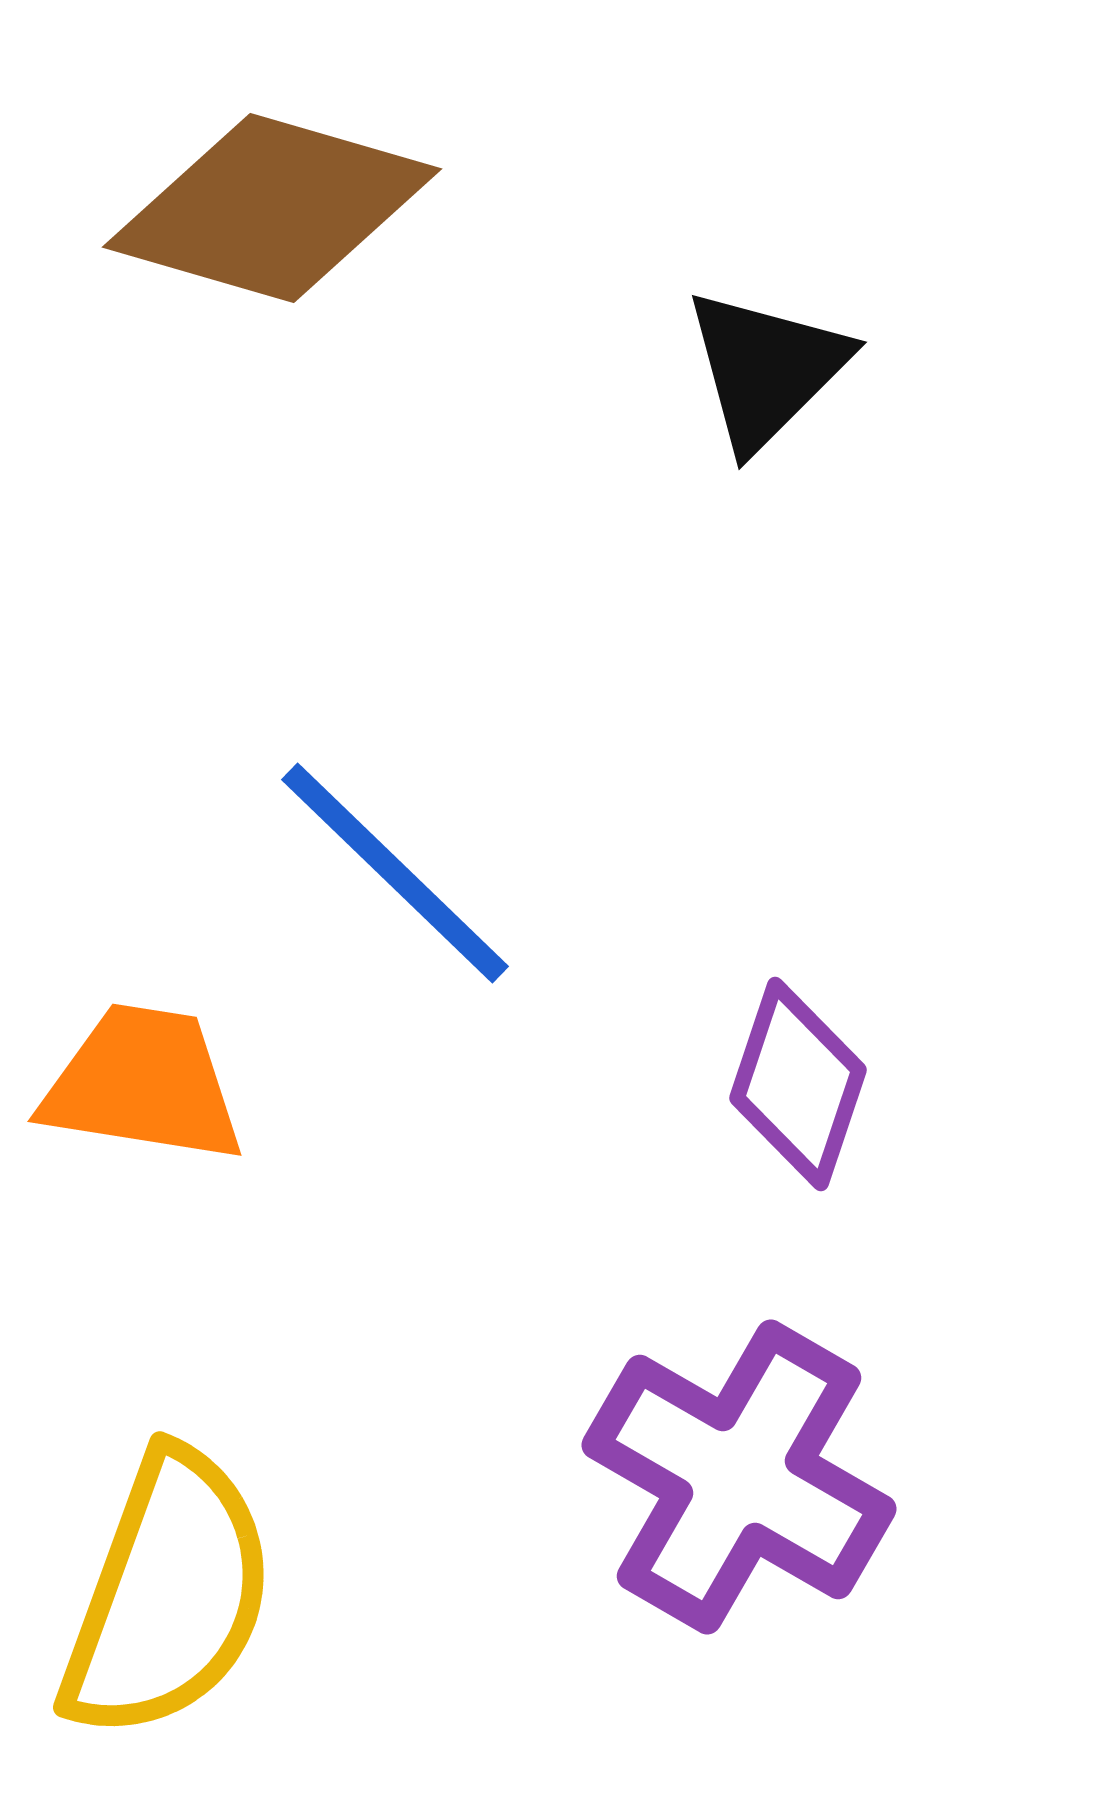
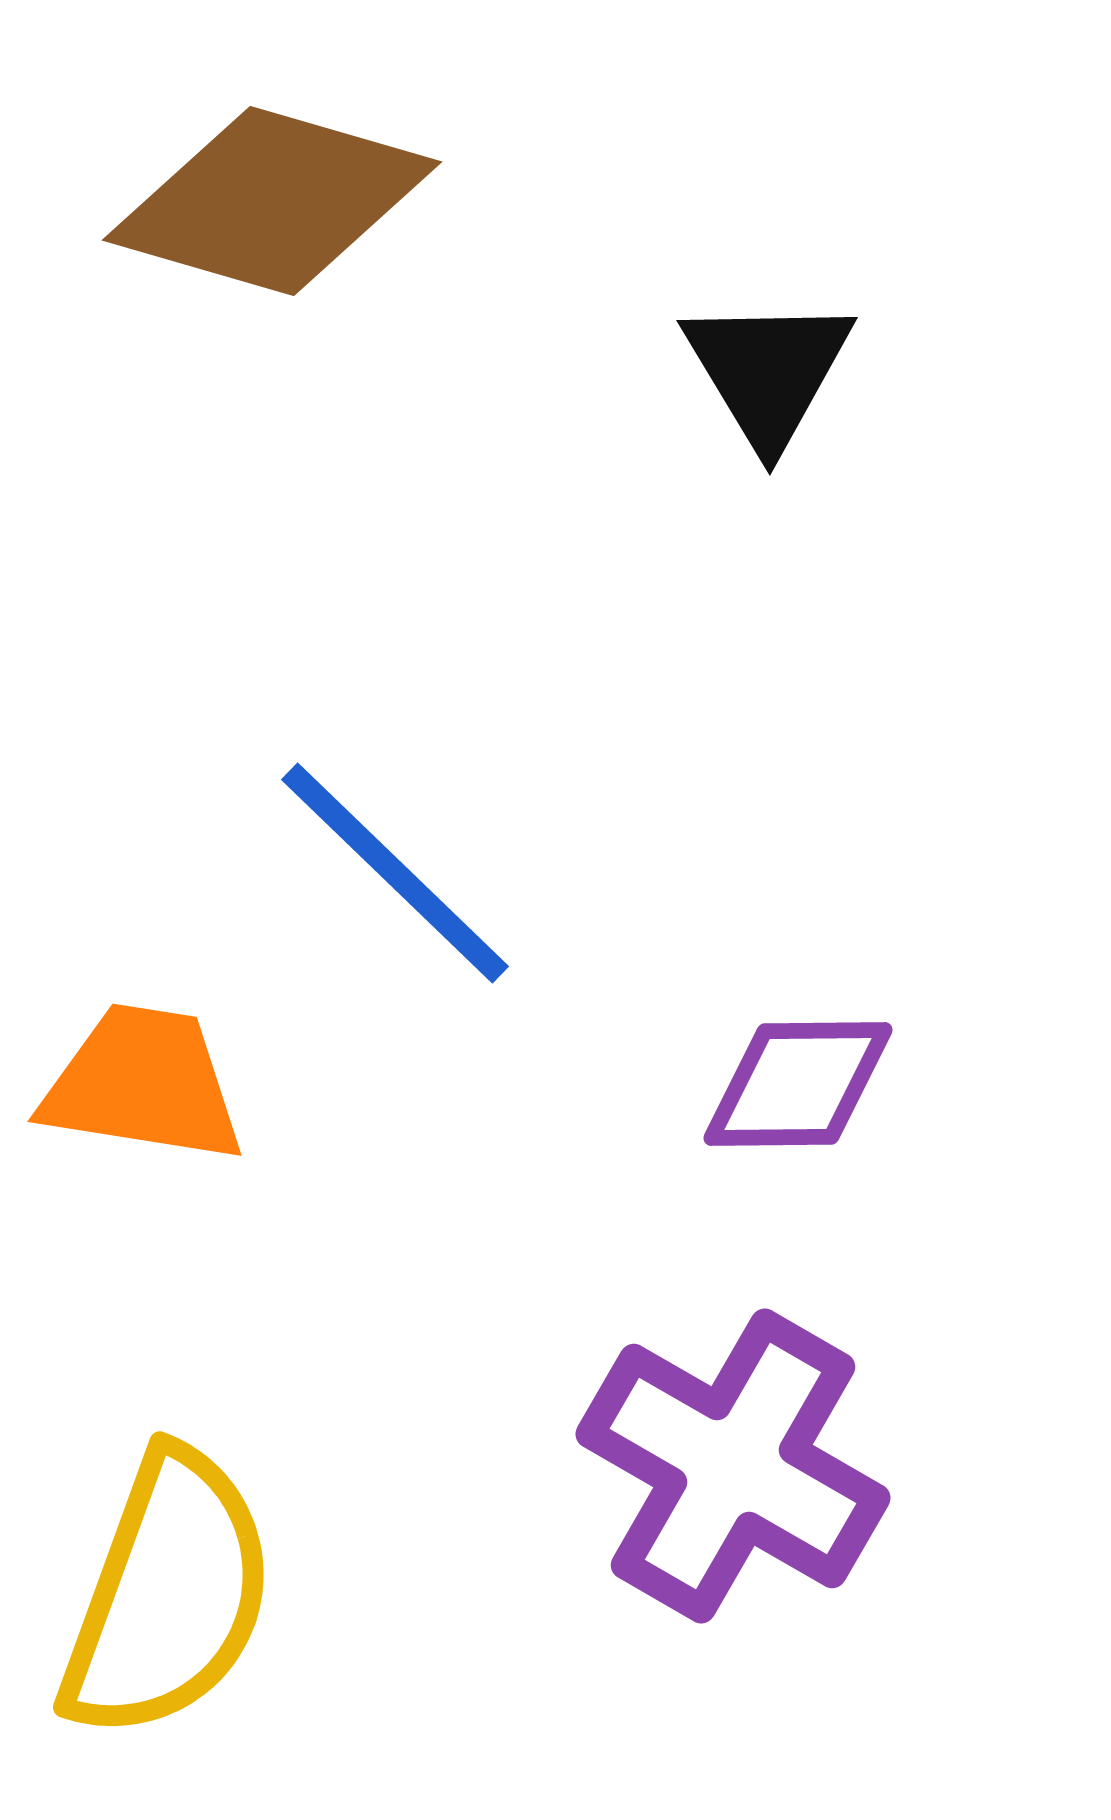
brown diamond: moved 7 px up
black triangle: moved 2 px right, 2 px down; rotated 16 degrees counterclockwise
purple diamond: rotated 71 degrees clockwise
purple cross: moved 6 px left, 11 px up
